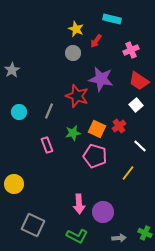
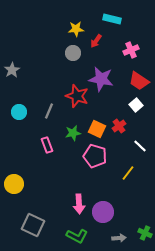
yellow star: rotated 28 degrees counterclockwise
